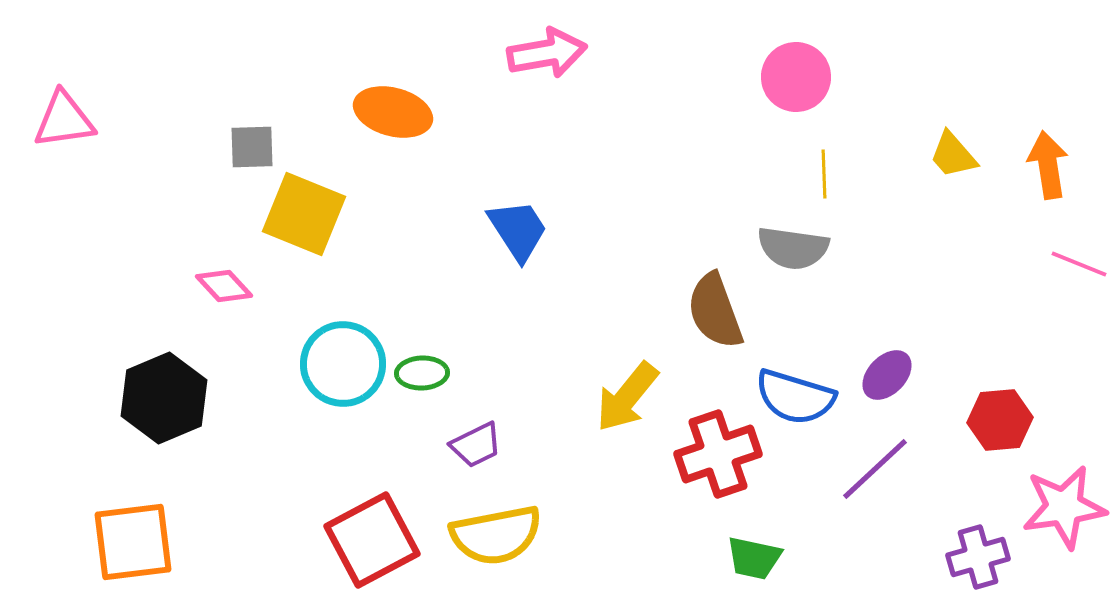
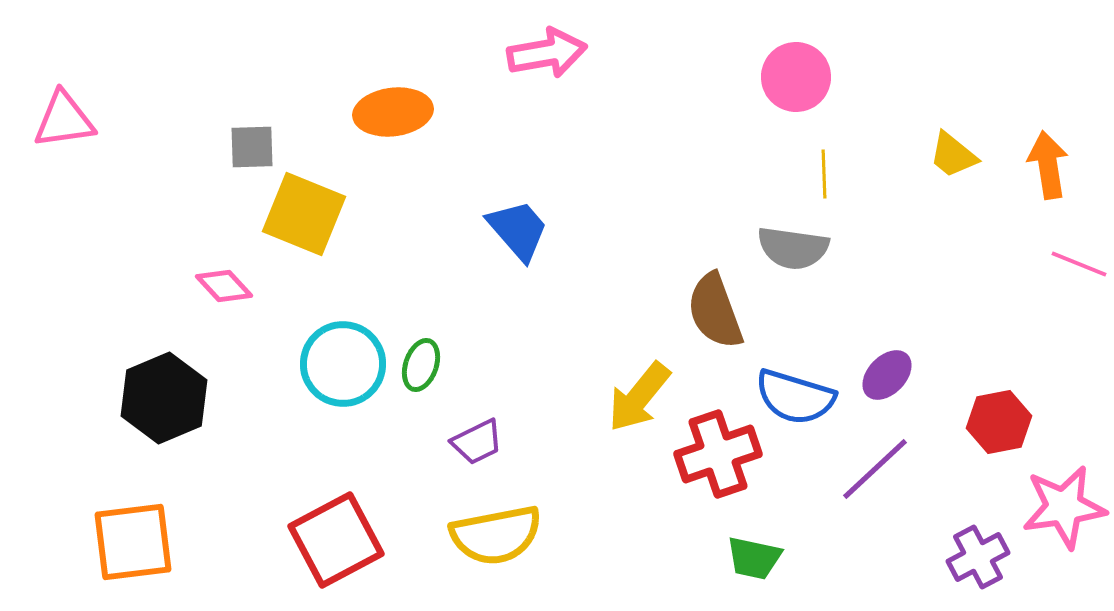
orange ellipse: rotated 22 degrees counterclockwise
yellow trapezoid: rotated 10 degrees counterclockwise
blue trapezoid: rotated 8 degrees counterclockwise
green ellipse: moved 1 px left, 8 px up; rotated 69 degrees counterclockwise
yellow arrow: moved 12 px right
red hexagon: moved 1 px left, 2 px down; rotated 6 degrees counterclockwise
purple trapezoid: moved 1 px right, 3 px up
red square: moved 36 px left
purple cross: rotated 12 degrees counterclockwise
